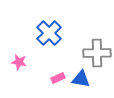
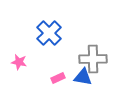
gray cross: moved 4 px left, 6 px down
blue triangle: moved 2 px right, 2 px up
